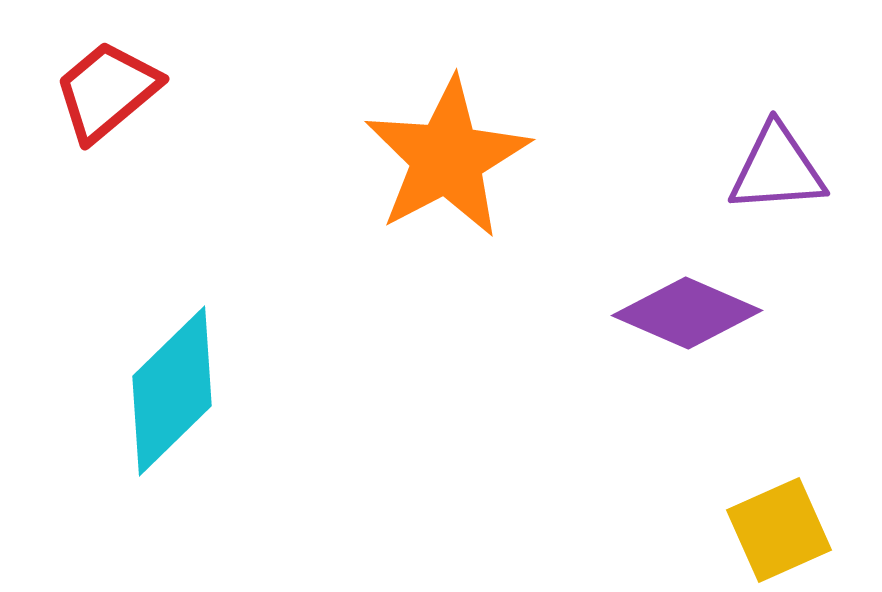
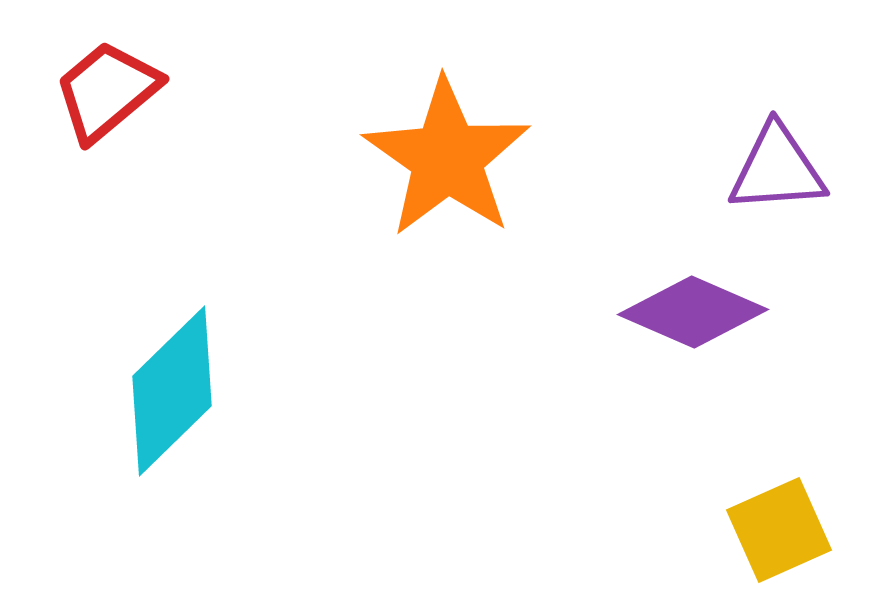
orange star: rotated 9 degrees counterclockwise
purple diamond: moved 6 px right, 1 px up
